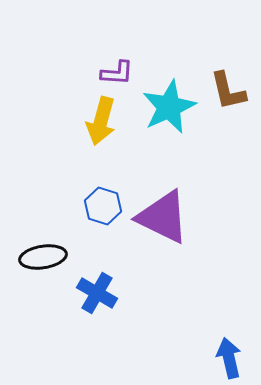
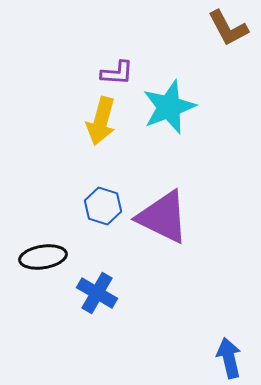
brown L-shape: moved 63 px up; rotated 15 degrees counterclockwise
cyan star: rotated 4 degrees clockwise
